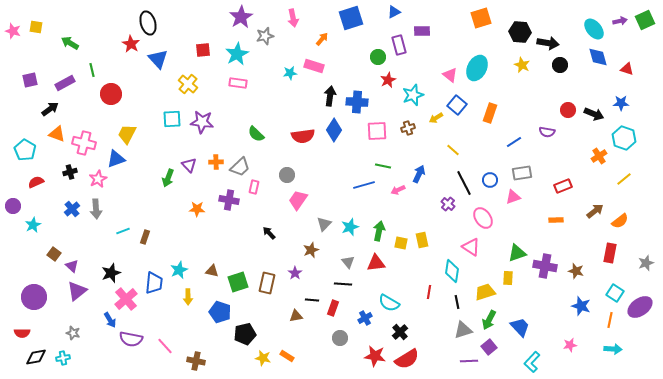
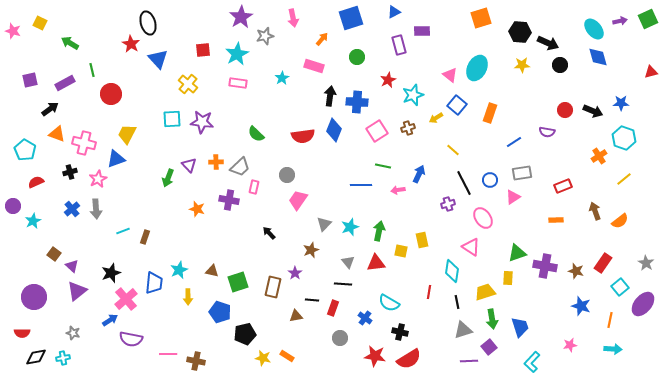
green square at (645, 20): moved 3 px right, 1 px up
yellow square at (36, 27): moved 4 px right, 4 px up; rotated 16 degrees clockwise
black arrow at (548, 43): rotated 15 degrees clockwise
green circle at (378, 57): moved 21 px left
yellow star at (522, 65): rotated 28 degrees counterclockwise
red triangle at (627, 69): moved 24 px right, 3 px down; rotated 32 degrees counterclockwise
cyan star at (290, 73): moved 8 px left, 5 px down; rotated 24 degrees counterclockwise
red circle at (568, 110): moved 3 px left
black arrow at (594, 114): moved 1 px left, 3 px up
blue diamond at (334, 130): rotated 10 degrees counterclockwise
pink square at (377, 131): rotated 30 degrees counterclockwise
blue line at (364, 185): moved 3 px left; rotated 15 degrees clockwise
pink arrow at (398, 190): rotated 16 degrees clockwise
pink triangle at (513, 197): rotated 14 degrees counterclockwise
purple cross at (448, 204): rotated 32 degrees clockwise
orange star at (197, 209): rotated 14 degrees clockwise
brown arrow at (595, 211): rotated 72 degrees counterclockwise
cyan star at (33, 225): moved 4 px up
yellow square at (401, 243): moved 8 px down
red rectangle at (610, 253): moved 7 px left, 10 px down; rotated 24 degrees clockwise
gray star at (646, 263): rotated 21 degrees counterclockwise
brown rectangle at (267, 283): moved 6 px right, 4 px down
cyan square at (615, 293): moved 5 px right, 6 px up; rotated 18 degrees clockwise
purple ellipse at (640, 307): moved 3 px right, 3 px up; rotated 15 degrees counterclockwise
blue cross at (365, 318): rotated 24 degrees counterclockwise
blue arrow at (110, 320): rotated 91 degrees counterclockwise
green arrow at (489, 320): moved 3 px right, 1 px up; rotated 36 degrees counterclockwise
blue trapezoid at (520, 327): rotated 25 degrees clockwise
black cross at (400, 332): rotated 35 degrees counterclockwise
pink line at (165, 346): moved 3 px right, 8 px down; rotated 48 degrees counterclockwise
red semicircle at (407, 359): moved 2 px right
